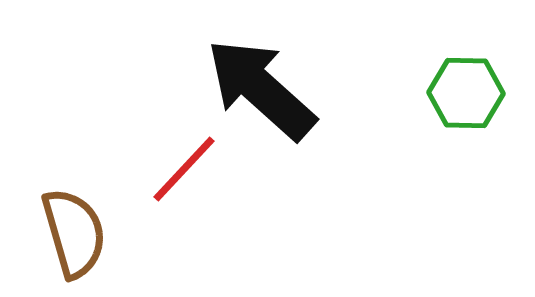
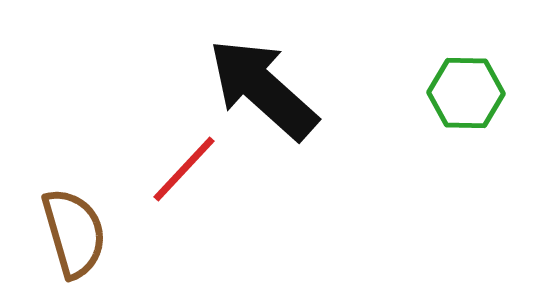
black arrow: moved 2 px right
